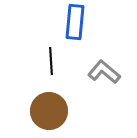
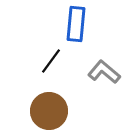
blue rectangle: moved 1 px right, 2 px down
black line: rotated 40 degrees clockwise
